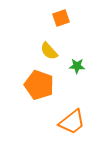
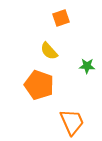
green star: moved 10 px right
orange trapezoid: rotated 76 degrees counterclockwise
